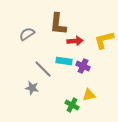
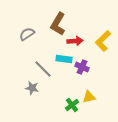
brown L-shape: rotated 25 degrees clockwise
yellow L-shape: moved 1 px left, 1 px down; rotated 30 degrees counterclockwise
cyan rectangle: moved 2 px up
purple cross: moved 1 px left, 1 px down
yellow triangle: moved 2 px down
green cross: rotated 24 degrees clockwise
